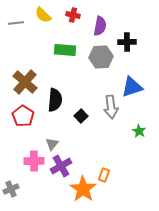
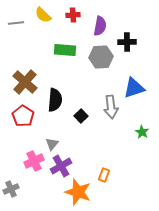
red cross: rotated 16 degrees counterclockwise
blue triangle: moved 2 px right, 1 px down
green star: moved 3 px right, 1 px down
pink cross: rotated 24 degrees counterclockwise
orange star: moved 5 px left, 3 px down; rotated 16 degrees counterclockwise
